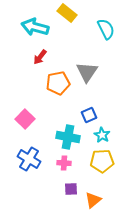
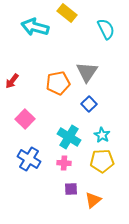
red arrow: moved 28 px left, 24 px down
blue square: moved 11 px up; rotated 21 degrees counterclockwise
cyan cross: moved 1 px right; rotated 20 degrees clockwise
